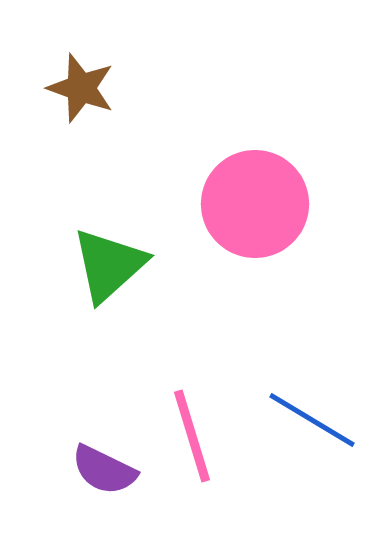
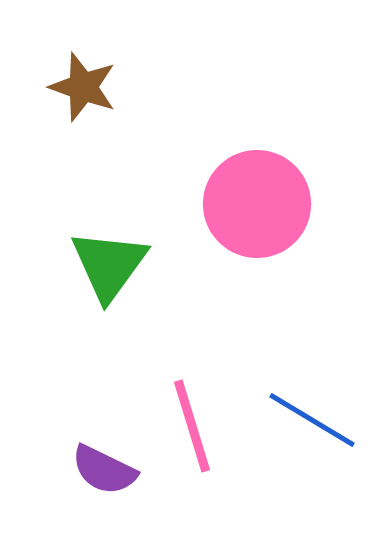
brown star: moved 2 px right, 1 px up
pink circle: moved 2 px right
green triangle: rotated 12 degrees counterclockwise
pink line: moved 10 px up
